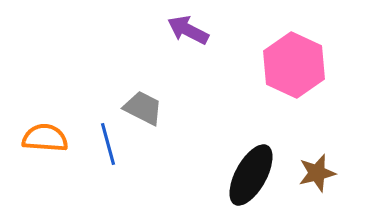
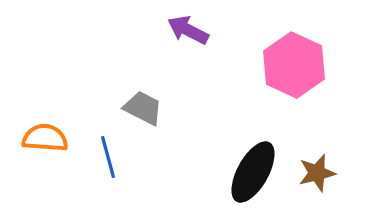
blue line: moved 13 px down
black ellipse: moved 2 px right, 3 px up
